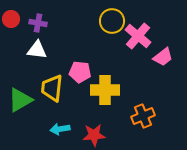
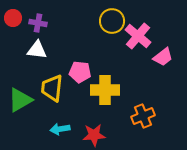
red circle: moved 2 px right, 1 px up
